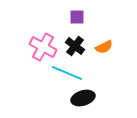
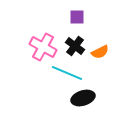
orange semicircle: moved 4 px left, 5 px down
